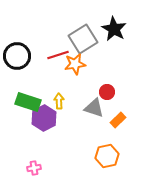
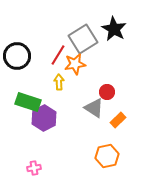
red line: rotated 40 degrees counterclockwise
yellow arrow: moved 19 px up
gray triangle: rotated 15 degrees clockwise
